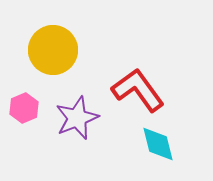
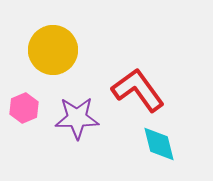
purple star: rotated 21 degrees clockwise
cyan diamond: moved 1 px right
